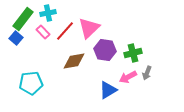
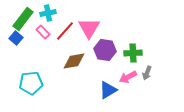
pink triangle: rotated 15 degrees counterclockwise
green cross: rotated 12 degrees clockwise
